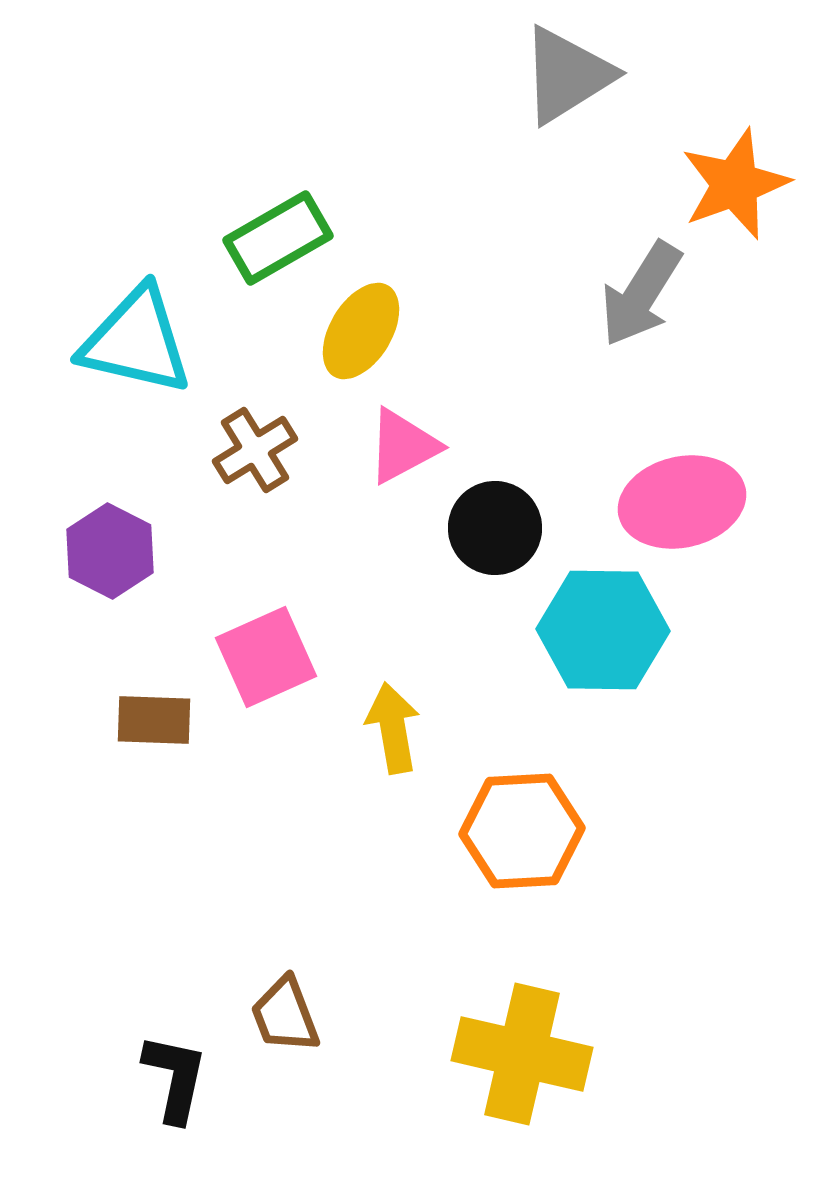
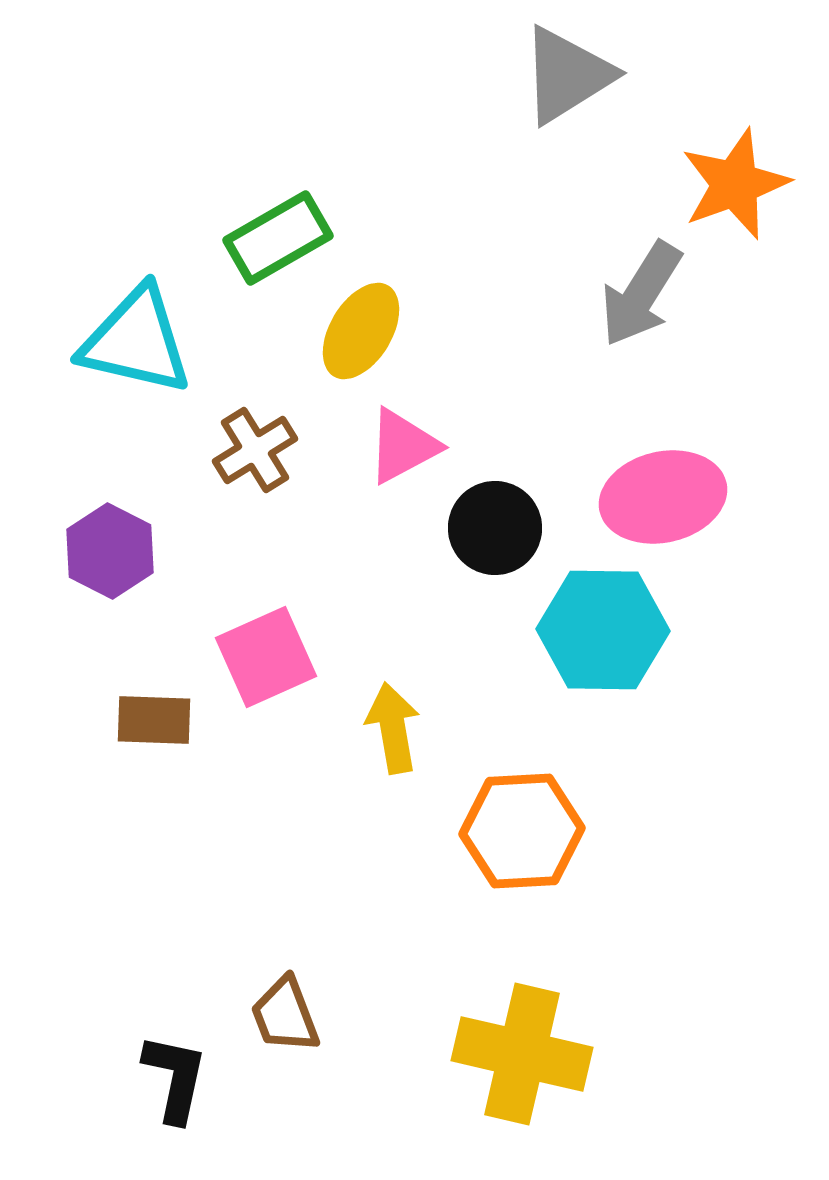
pink ellipse: moved 19 px left, 5 px up
